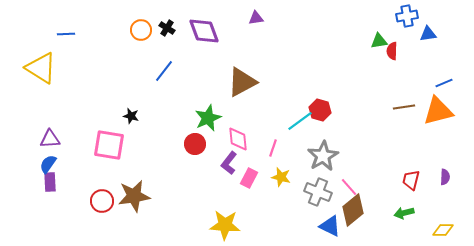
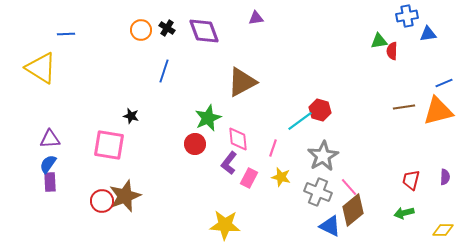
blue line at (164, 71): rotated 20 degrees counterclockwise
brown star at (134, 196): moved 9 px left; rotated 12 degrees counterclockwise
